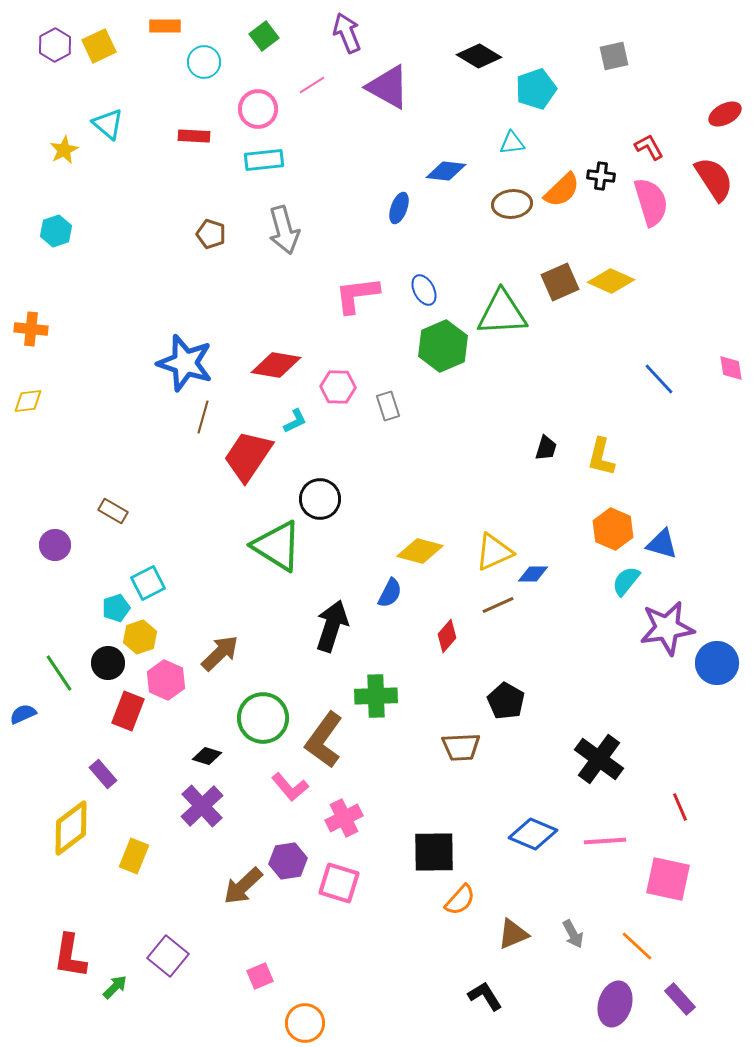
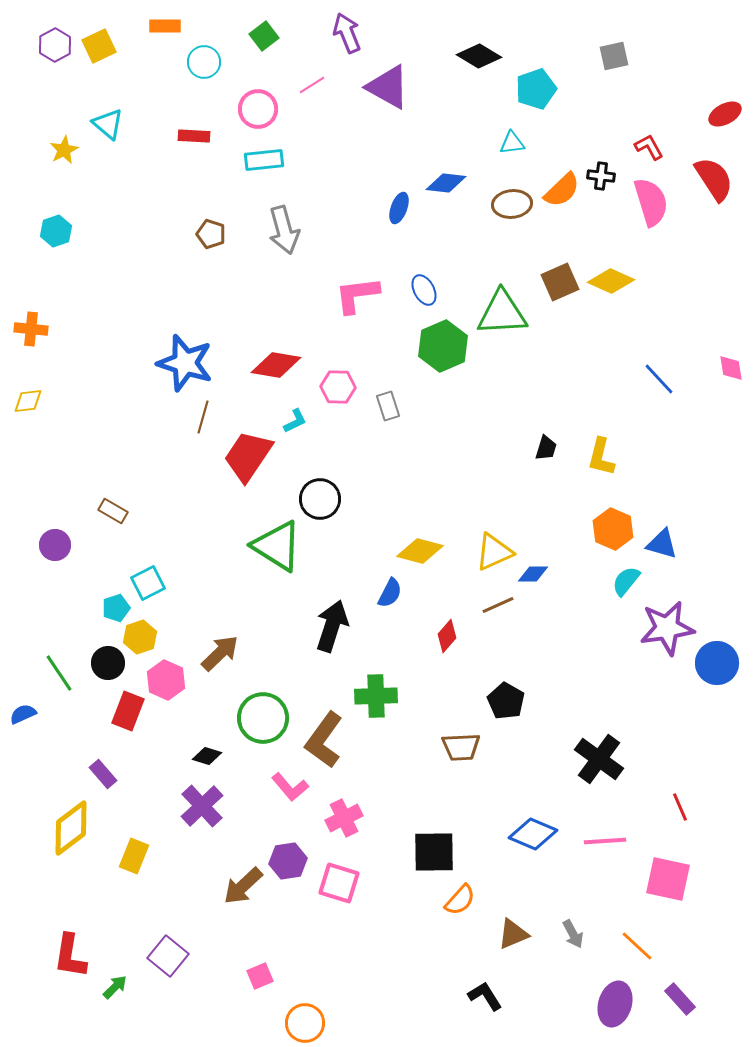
blue diamond at (446, 171): moved 12 px down
